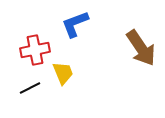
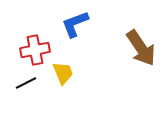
black line: moved 4 px left, 5 px up
